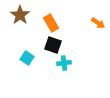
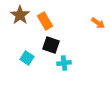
orange rectangle: moved 6 px left, 2 px up
black square: moved 2 px left
